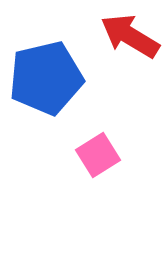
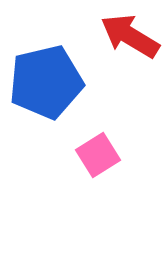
blue pentagon: moved 4 px down
